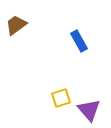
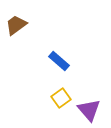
blue rectangle: moved 20 px left, 20 px down; rotated 20 degrees counterclockwise
yellow square: rotated 18 degrees counterclockwise
